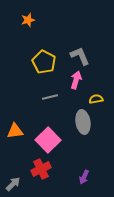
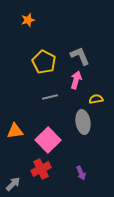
purple arrow: moved 3 px left, 4 px up; rotated 48 degrees counterclockwise
